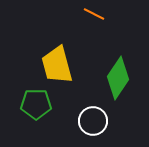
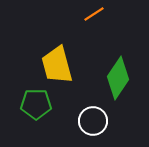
orange line: rotated 60 degrees counterclockwise
